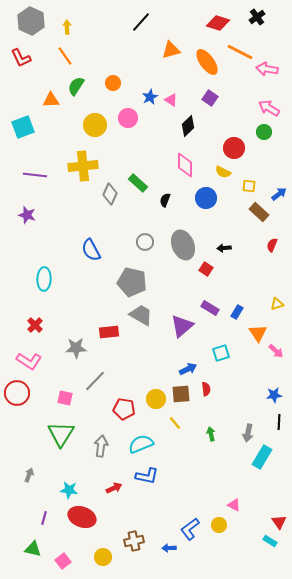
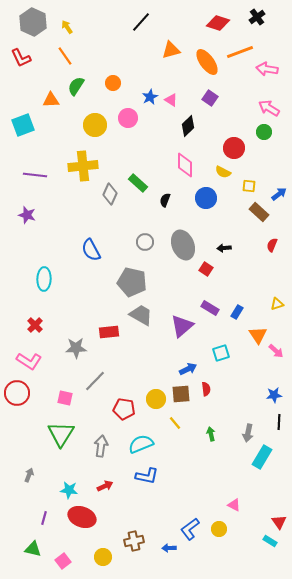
gray hexagon at (31, 21): moved 2 px right, 1 px down
yellow arrow at (67, 27): rotated 32 degrees counterclockwise
orange line at (240, 52): rotated 48 degrees counterclockwise
cyan square at (23, 127): moved 2 px up
orange triangle at (258, 333): moved 2 px down
red arrow at (114, 488): moved 9 px left, 2 px up
yellow circle at (219, 525): moved 4 px down
